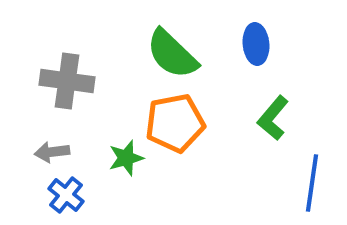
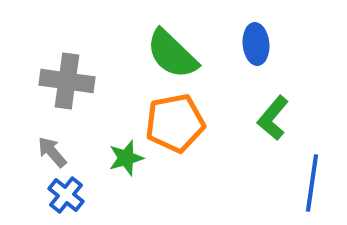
gray arrow: rotated 56 degrees clockwise
